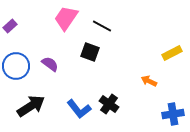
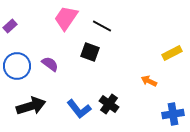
blue circle: moved 1 px right
black arrow: rotated 16 degrees clockwise
